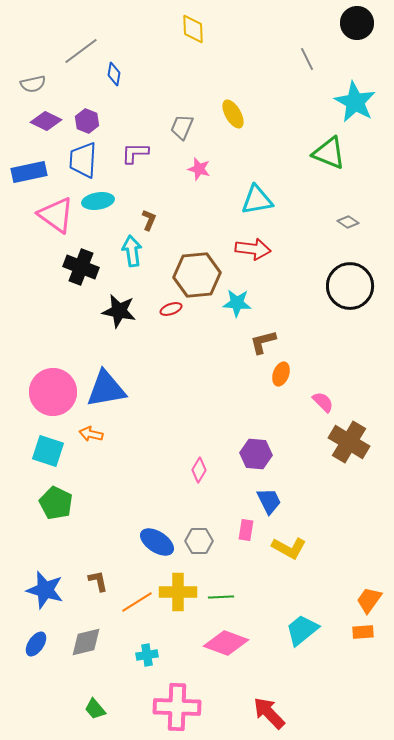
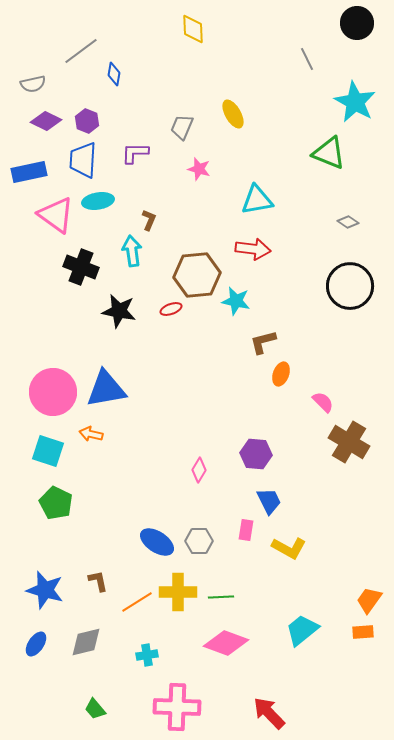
cyan star at (237, 303): moved 1 px left, 2 px up; rotated 8 degrees clockwise
